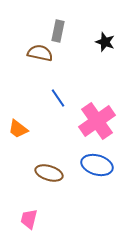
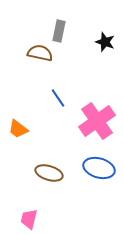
gray rectangle: moved 1 px right
blue ellipse: moved 2 px right, 3 px down
